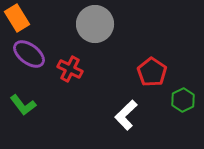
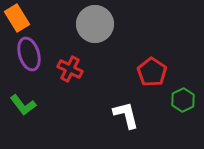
purple ellipse: rotated 36 degrees clockwise
white L-shape: rotated 120 degrees clockwise
